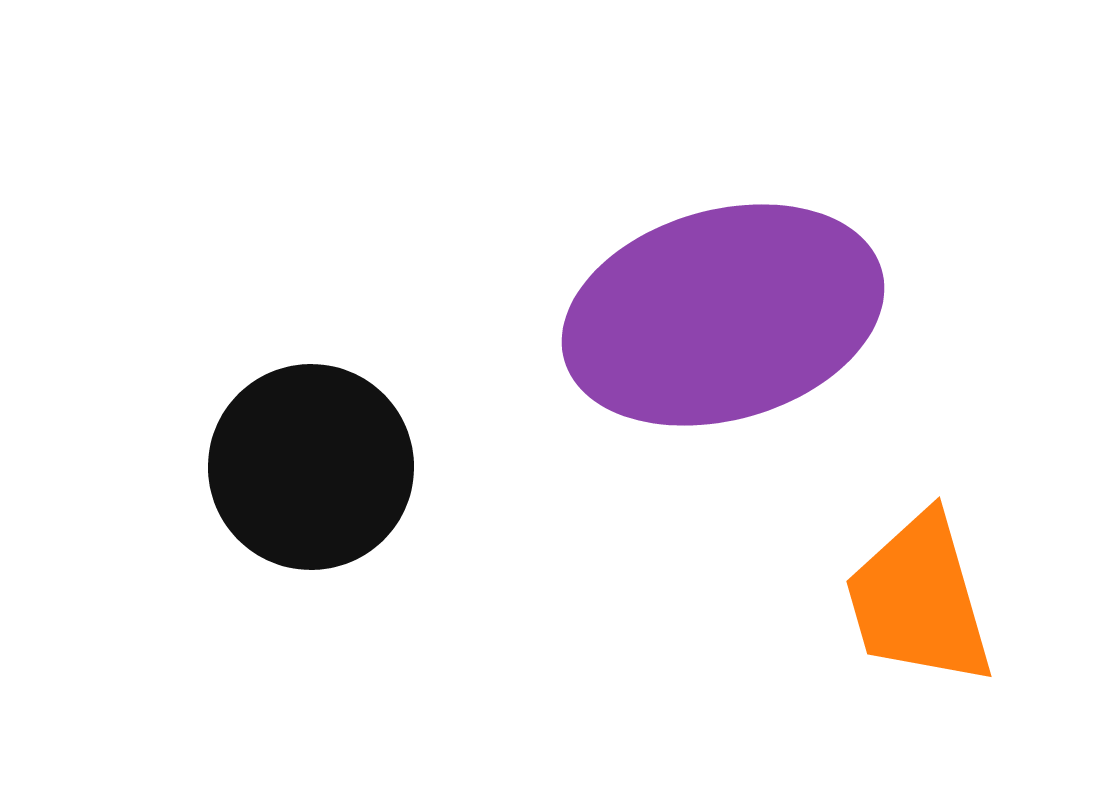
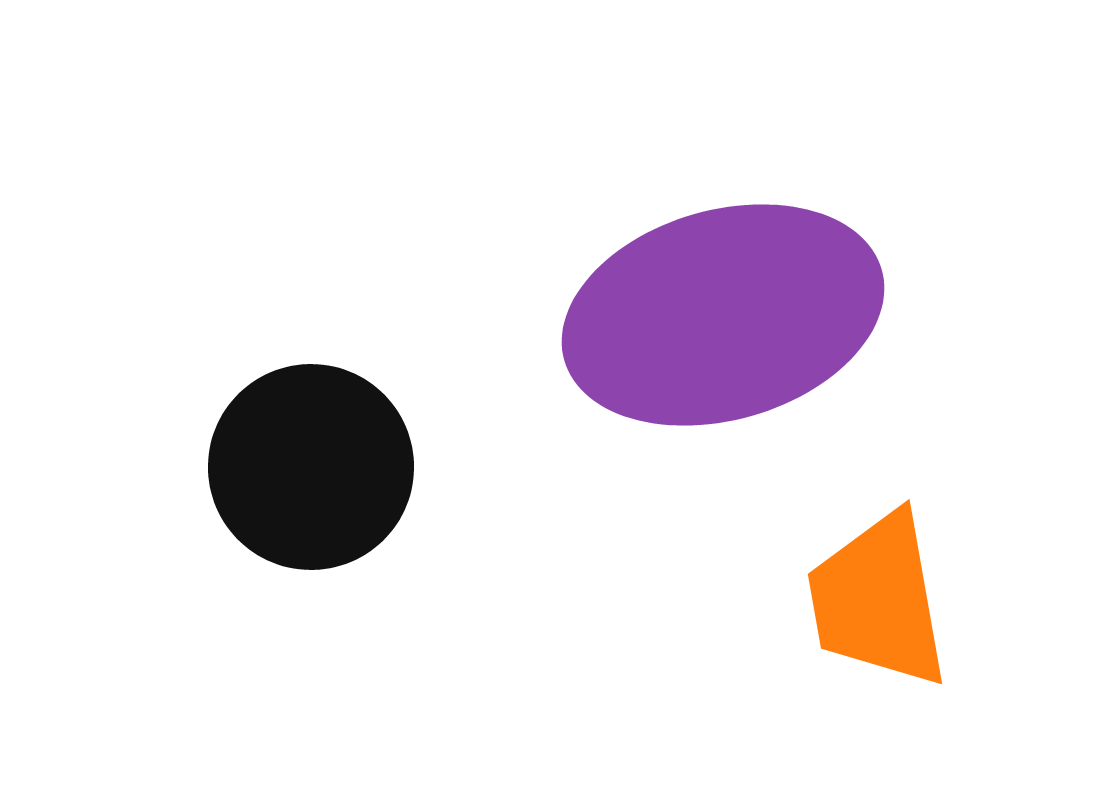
orange trapezoid: moved 41 px left; rotated 6 degrees clockwise
